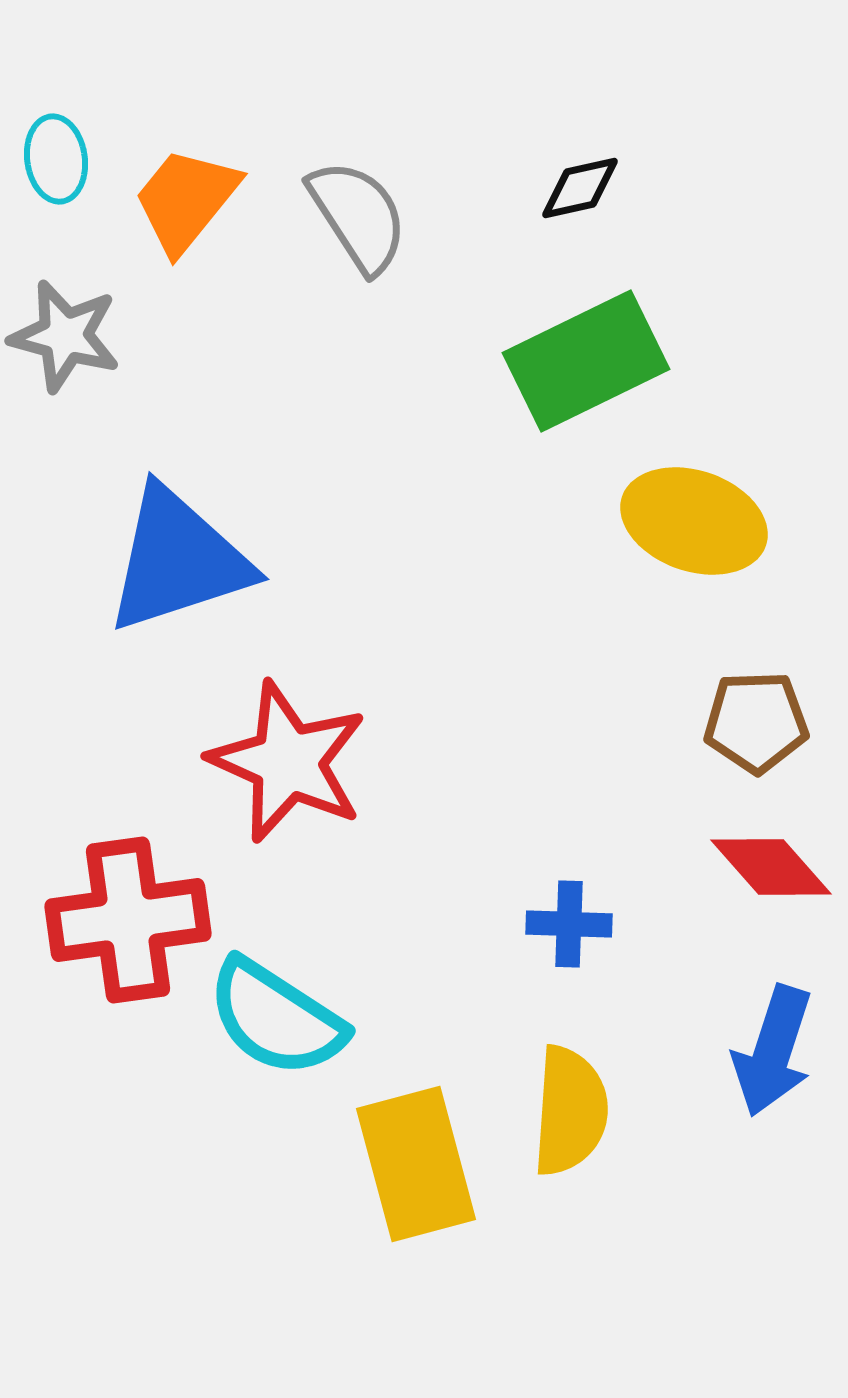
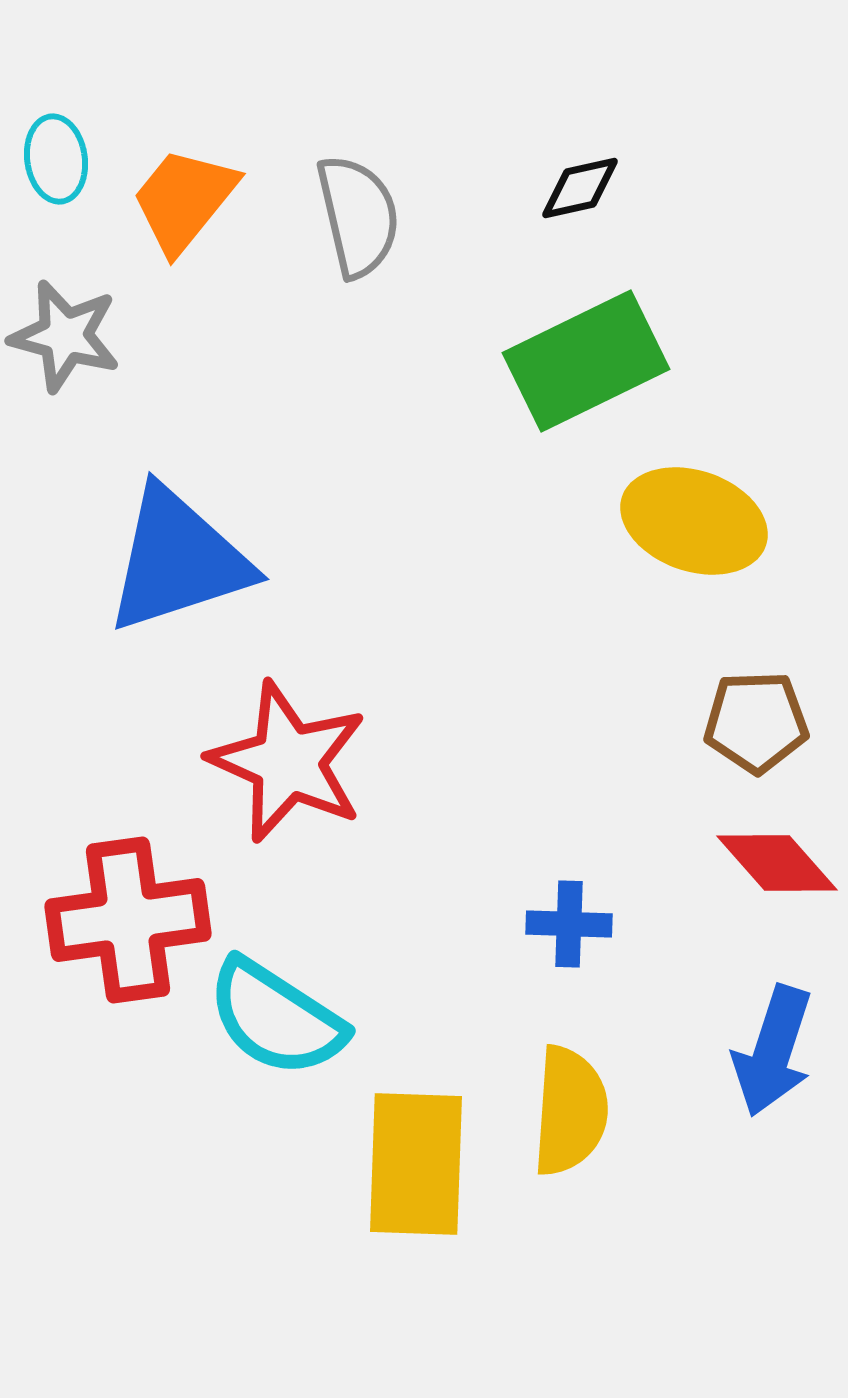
orange trapezoid: moved 2 px left
gray semicircle: rotated 20 degrees clockwise
red diamond: moved 6 px right, 4 px up
yellow rectangle: rotated 17 degrees clockwise
